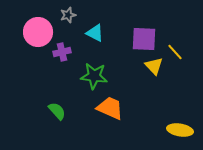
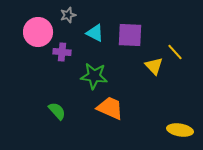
purple square: moved 14 px left, 4 px up
purple cross: rotated 18 degrees clockwise
